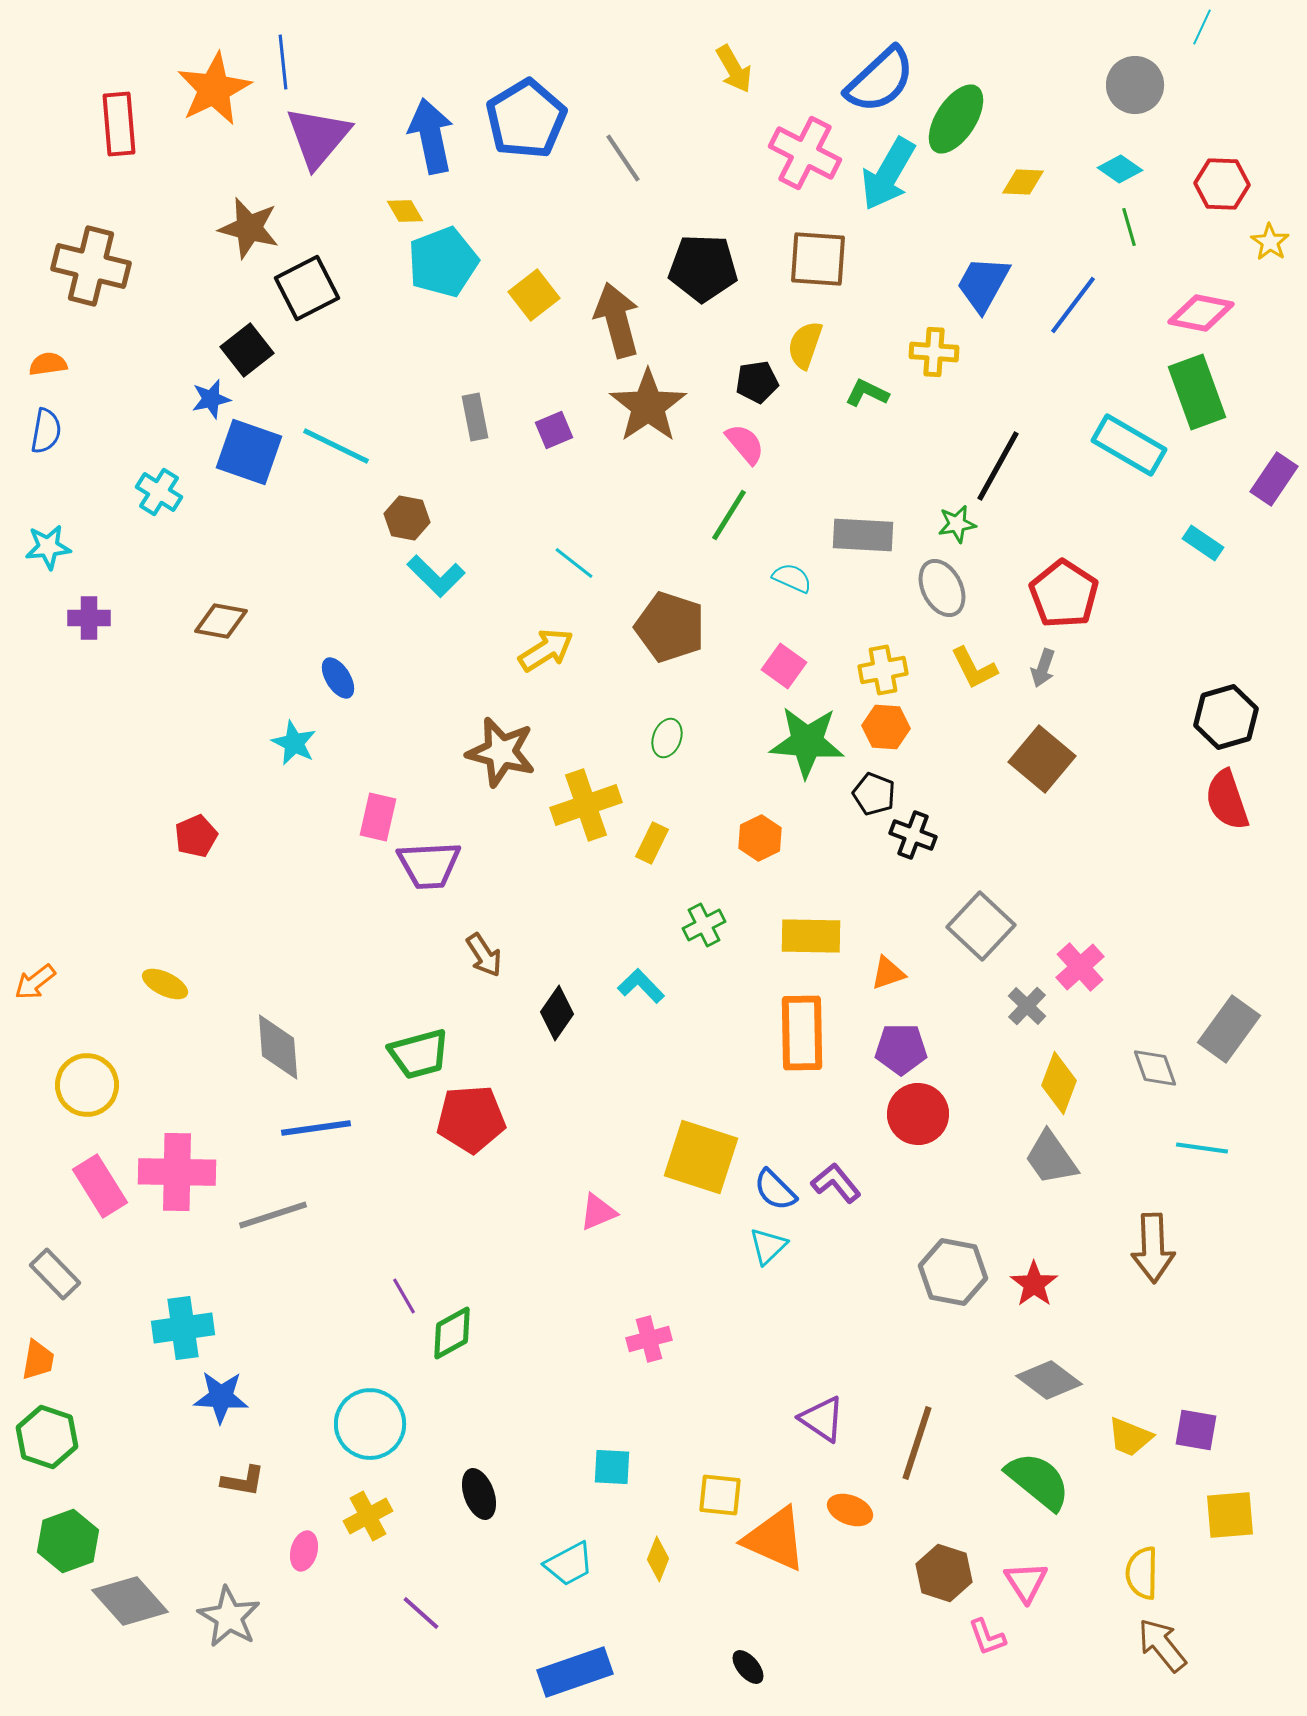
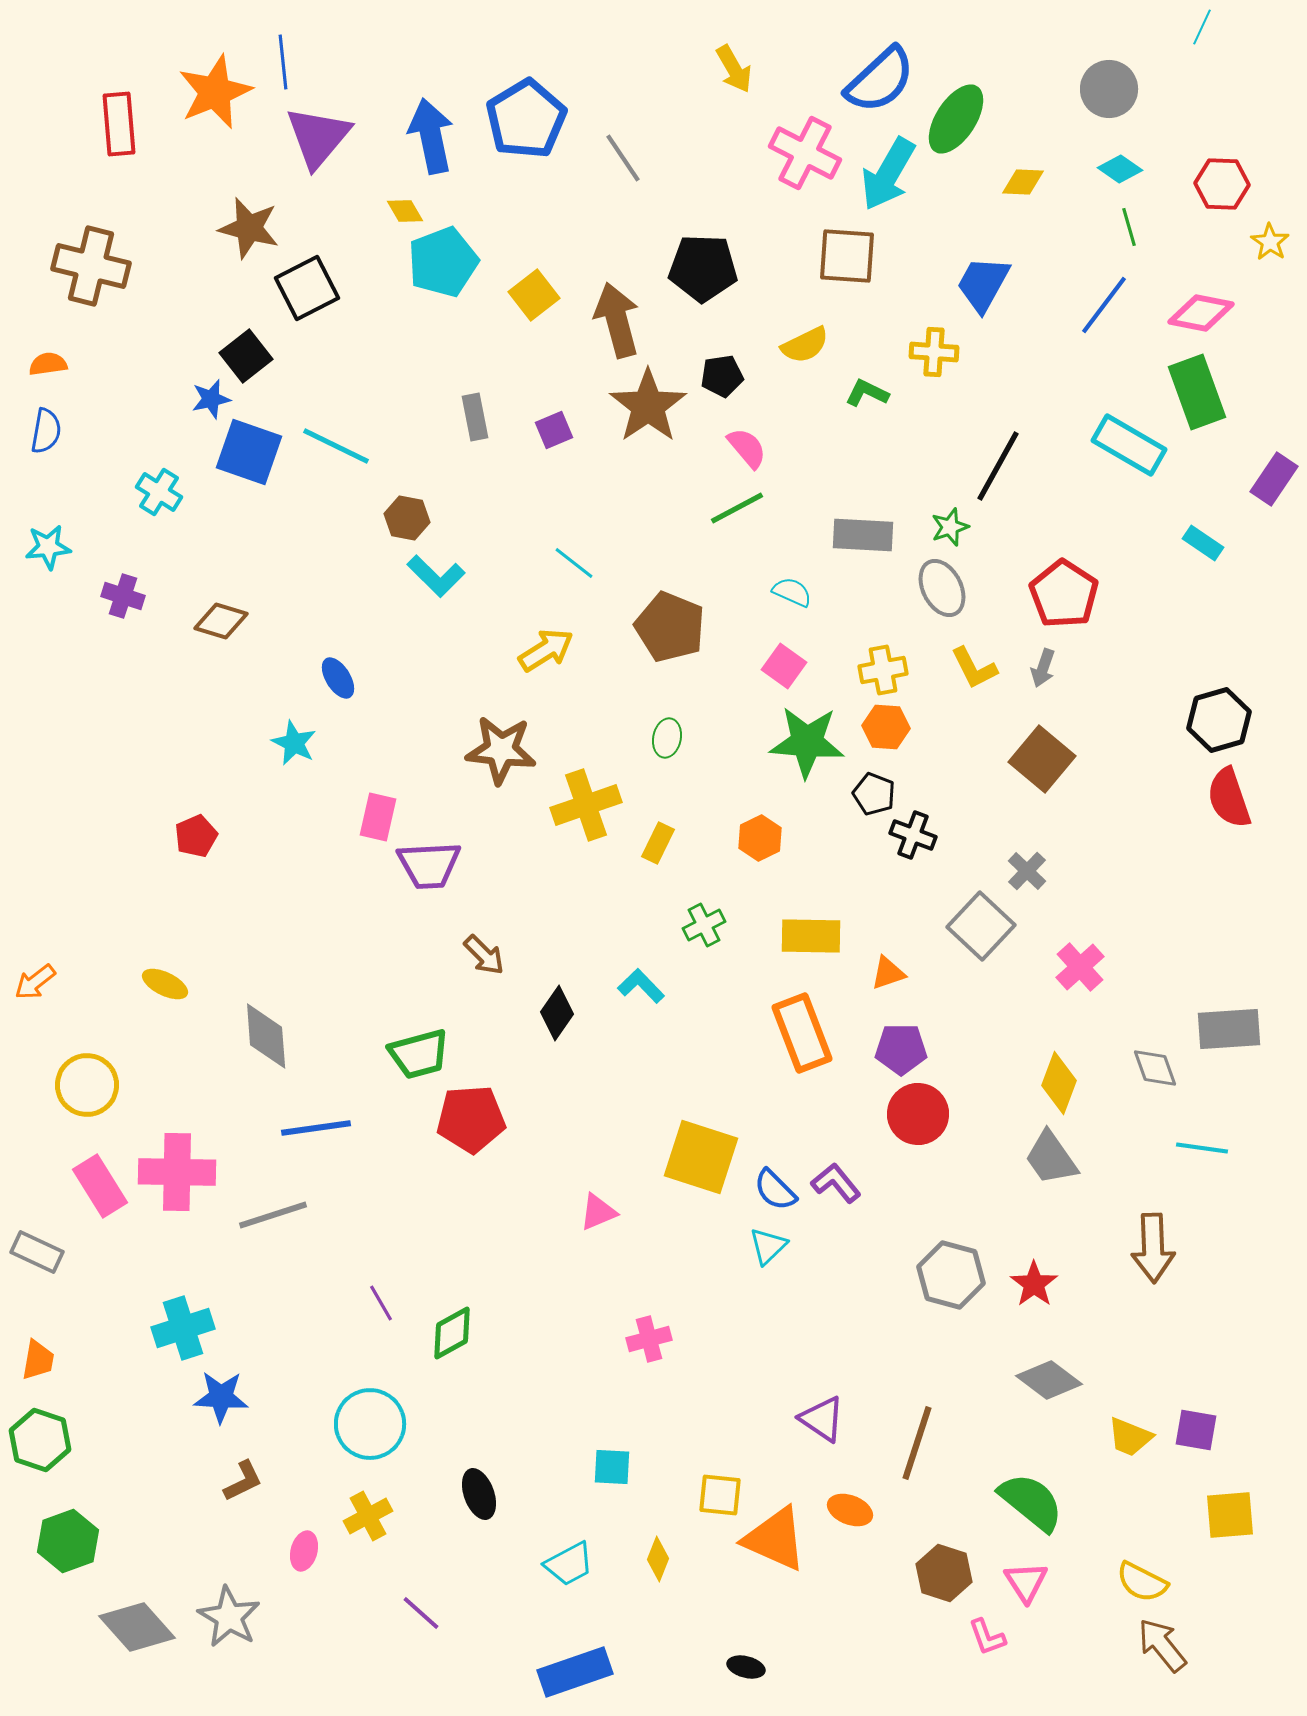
gray circle at (1135, 85): moved 26 px left, 4 px down
orange star at (214, 89): moved 1 px right, 3 px down; rotated 4 degrees clockwise
brown square at (818, 259): moved 29 px right, 3 px up
blue line at (1073, 305): moved 31 px right
yellow semicircle at (805, 345): rotated 135 degrees counterclockwise
black square at (247, 350): moved 1 px left, 6 px down
black pentagon at (757, 382): moved 35 px left, 6 px up
pink semicircle at (745, 444): moved 2 px right, 4 px down
green line at (729, 515): moved 8 px right, 7 px up; rotated 30 degrees clockwise
green star at (957, 524): moved 7 px left, 3 px down; rotated 9 degrees counterclockwise
cyan semicircle at (792, 578): moved 14 px down
purple cross at (89, 618): moved 34 px right, 22 px up; rotated 18 degrees clockwise
brown diamond at (221, 621): rotated 6 degrees clockwise
brown pentagon at (670, 627): rotated 4 degrees clockwise
black hexagon at (1226, 717): moved 7 px left, 3 px down
green ellipse at (667, 738): rotated 9 degrees counterclockwise
brown star at (501, 752): moved 2 px up; rotated 8 degrees counterclockwise
red semicircle at (1227, 800): moved 2 px right, 2 px up
yellow rectangle at (652, 843): moved 6 px right
brown arrow at (484, 955): rotated 12 degrees counterclockwise
gray cross at (1027, 1006): moved 135 px up
gray rectangle at (1229, 1029): rotated 50 degrees clockwise
orange rectangle at (802, 1033): rotated 20 degrees counterclockwise
gray diamond at (278, 1047): moved 12 px left, 11 px up
gray hexagon at (953, 1272): moved 2 px left, 3 px down; rotated 4 degrees clockwise
gray rectangle at (55, 1274): moved 18 px left, 22 px up; rotated 21 degrees counterclockwise
purple line at (404, 1296): moved 23 px left, 7 px down
cyan cross at (183, 1328): rotated 10 degrees counterclockwise
green hexagon at (47, 1437): moved 7 px left, 3 px down
brown L-shape at (243, 1481): rotated 36 degrees counterclockwise
green semicircle at (1038, 1481): moved 7 px left, 21 px down
yellow semicircle at (1142, 1573): moved 9 px down; rotated 64 degrees counterclockwise
gray diamond at (130, 1601): moved 7 px right, 26 px down
black ellipse at (748, 1667): moved 2 px left; rotated 36 degrees counterclockwise
